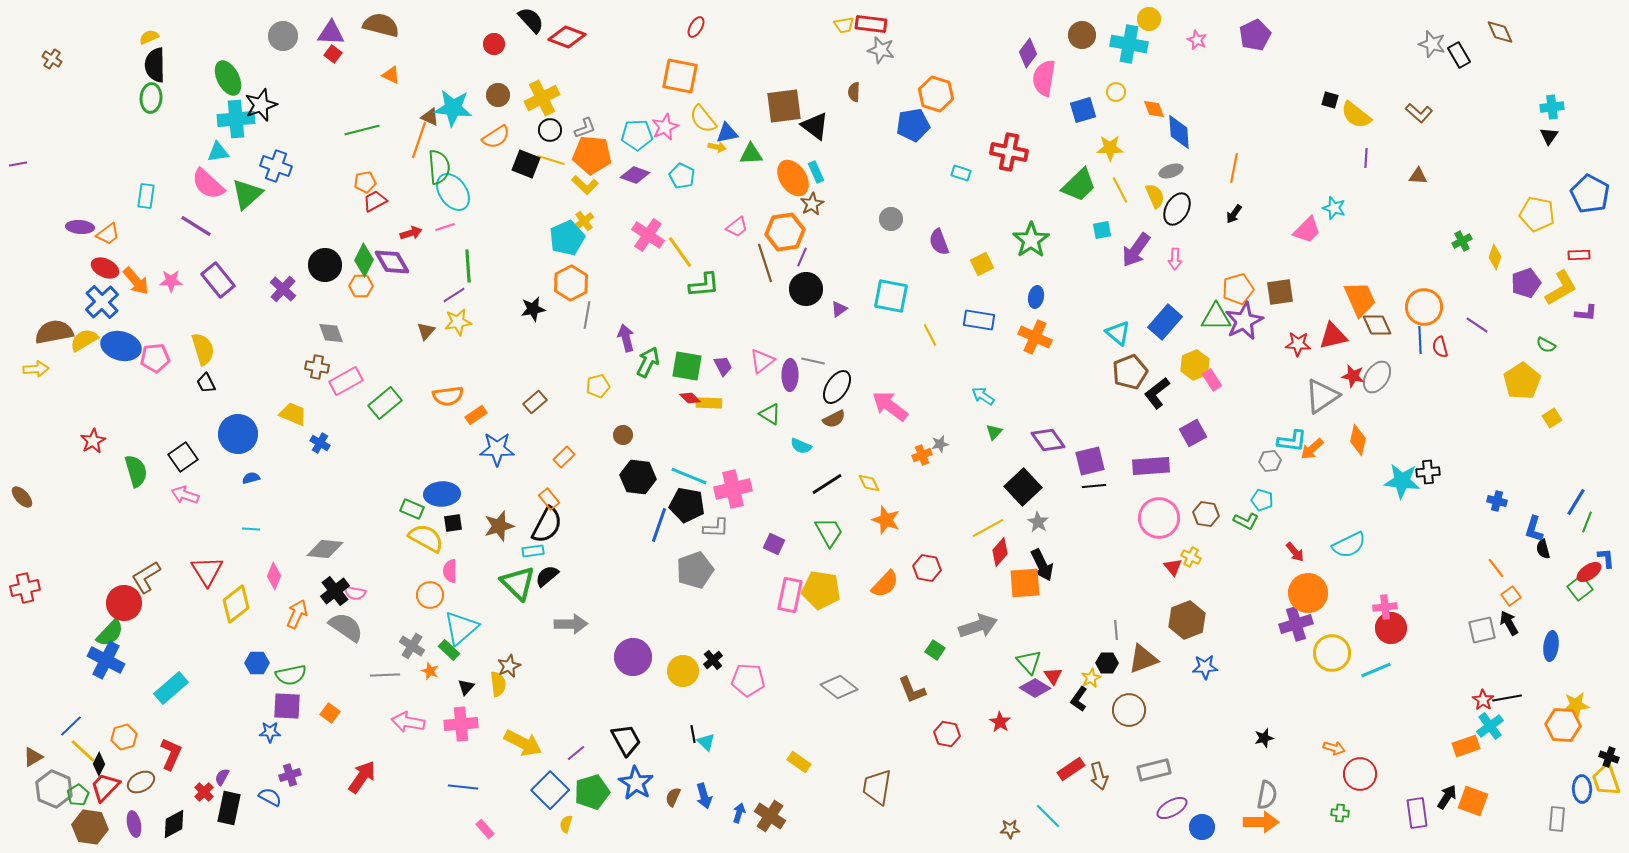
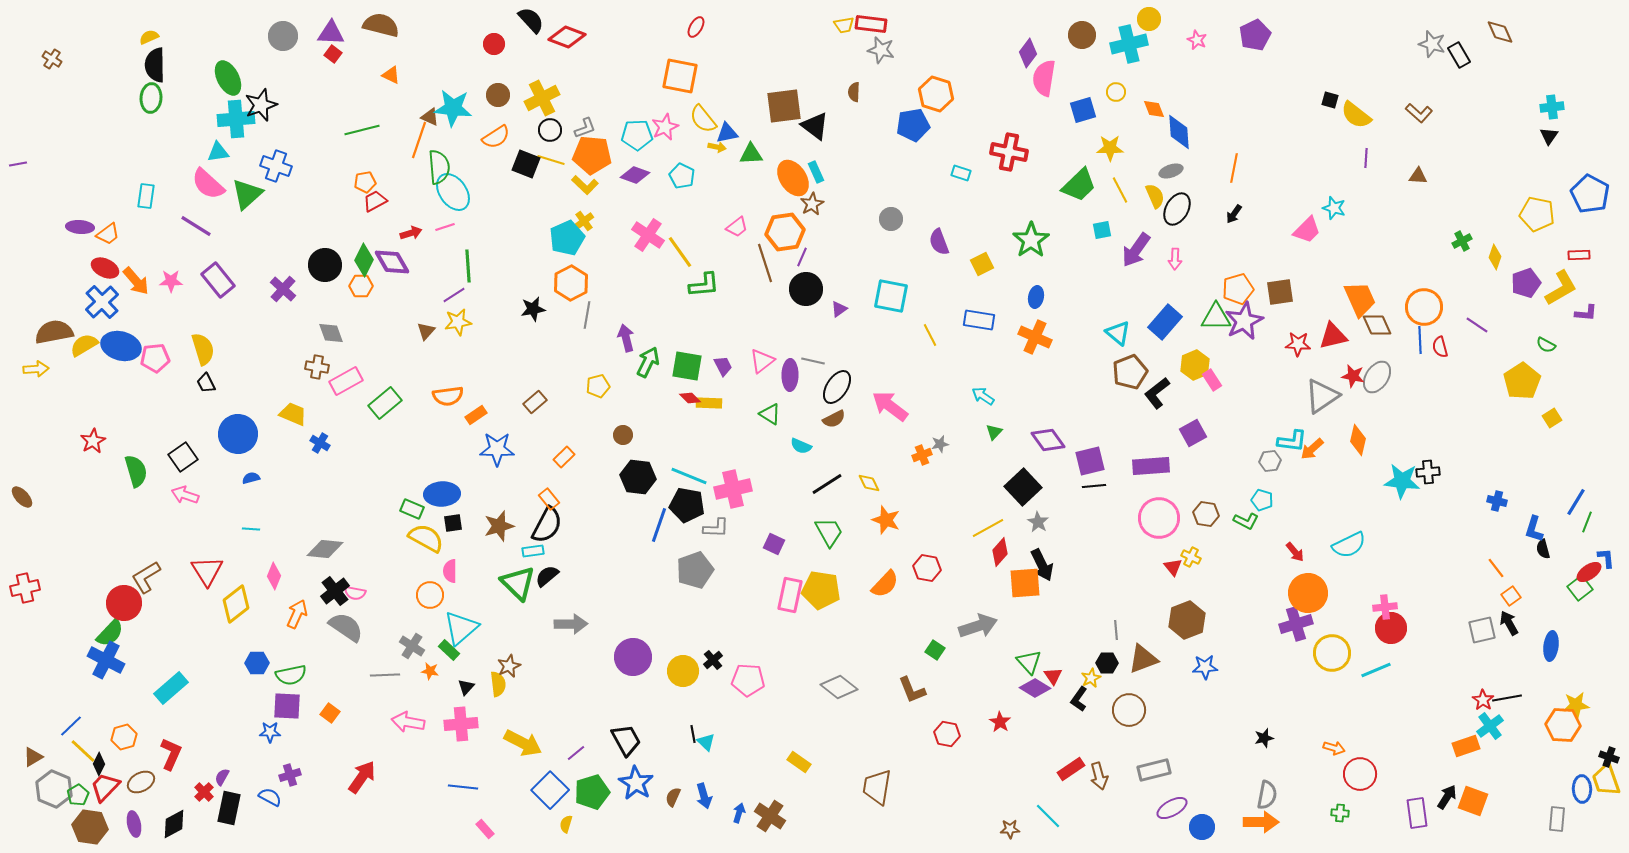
cyan cross at (1129, 44): rotated 24 degrees counterclockwise
yellow semicircle at (84, 340): moved 5 px down
orange star at (430, 671): rotated 12 degrees counterclockwise
